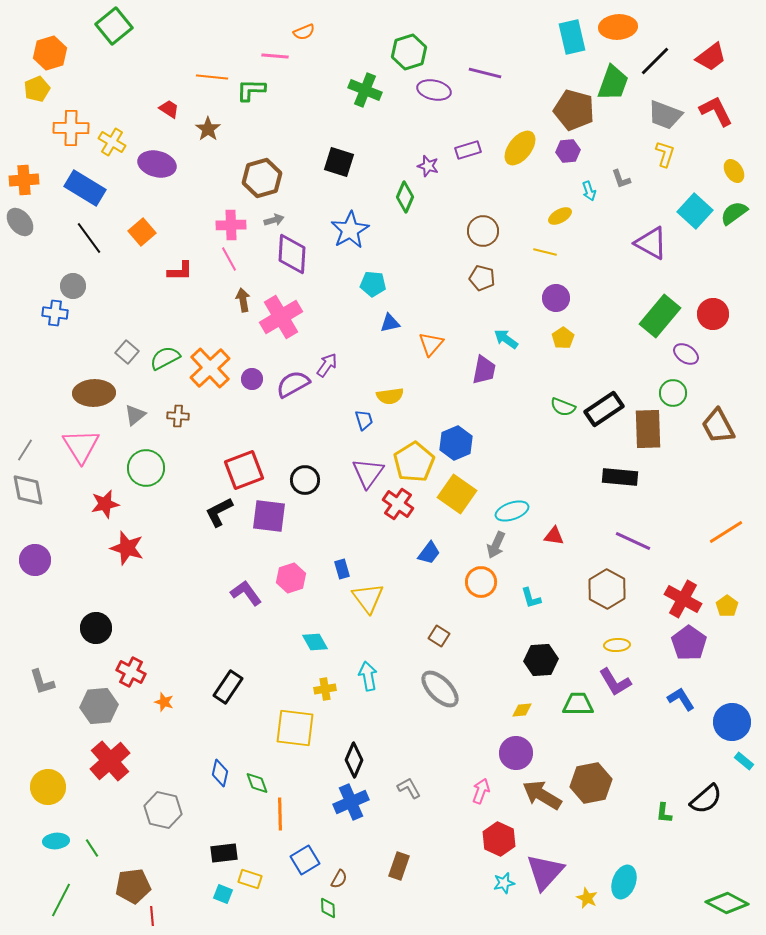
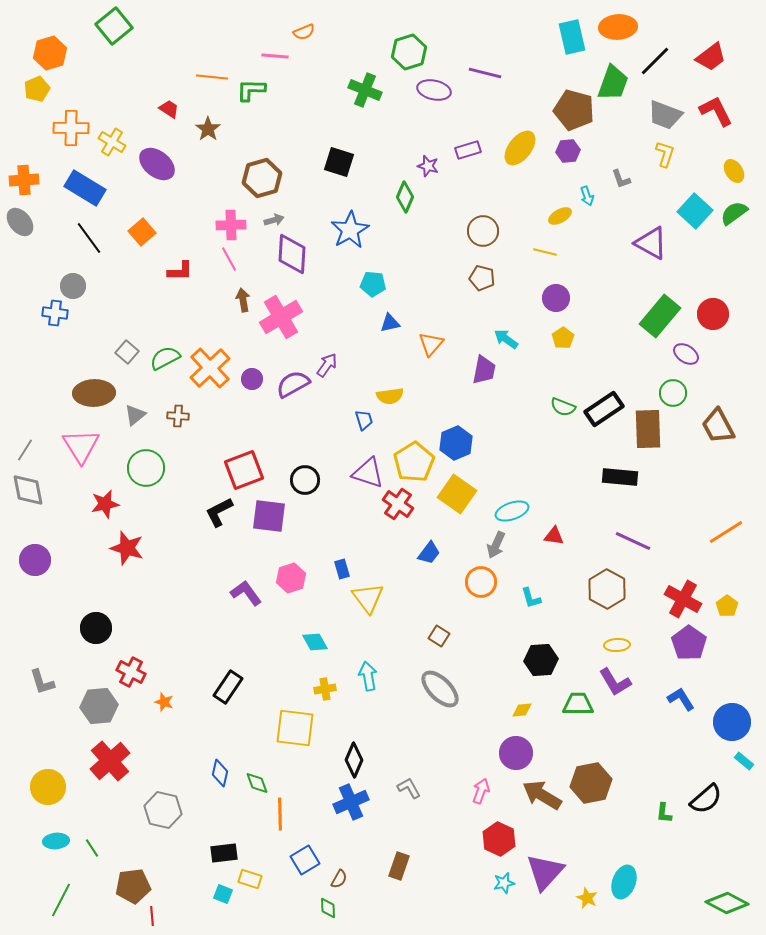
purple ellipse at (157, 164): rotated 24 degrees clockwise
cyan arrow at (589, 191): moved 2 px left, 5 px down
purple triangle at (368, 473): rotated 48 degrees counterclockwise
